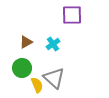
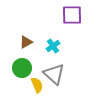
cyan cross: moved 2 px down
gray triangle: moved 4 px up
